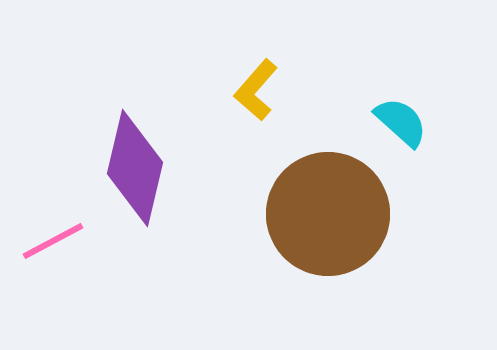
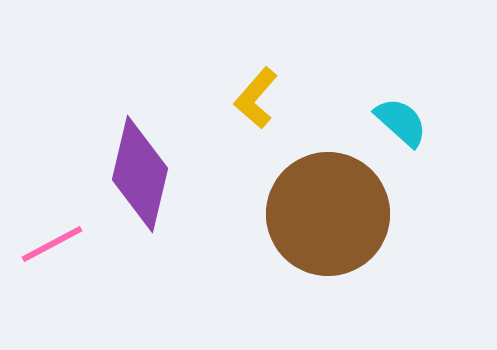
yellow L-shape: moved 8 px down
purple diamond: moved 5 px right, 6 px down
pink line: moved 1 px left, 3 px down
